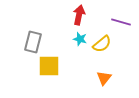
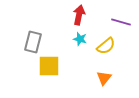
yellow semicircle: moved 4 px right, 2 px down
